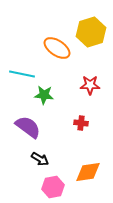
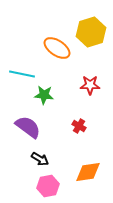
red cross: moved 2 px left, 3 px down; rotated 24 degrees clockwise
pink hexagon: moved 5 px left, 1 px up
